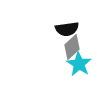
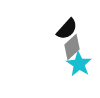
black semicircle: rotated 40 degrees counterclockwise
